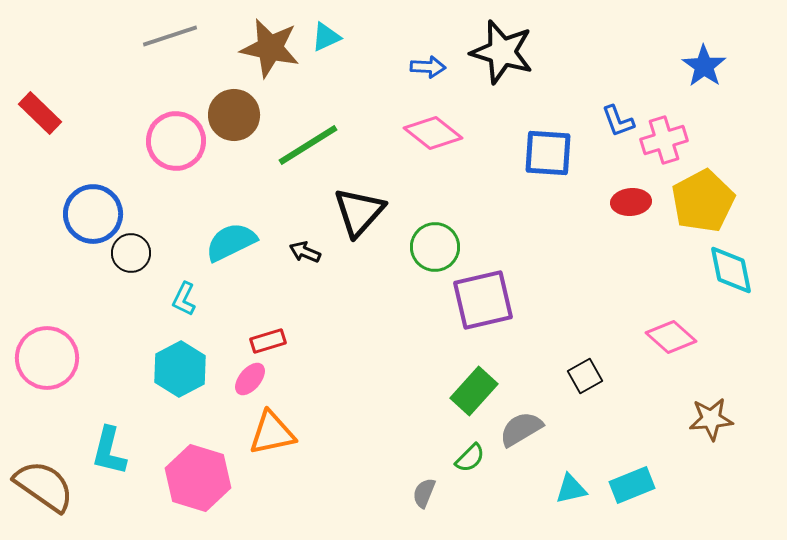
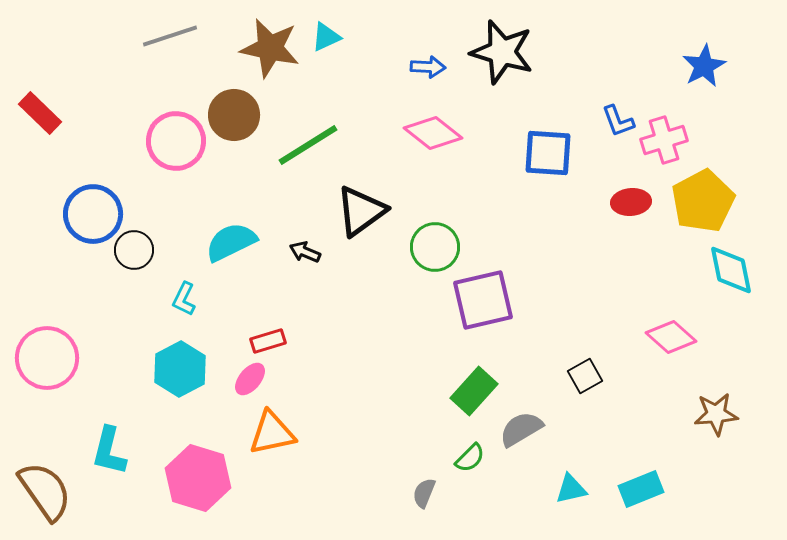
blue star at (704, 66): rotated 9 degrees clockwise
black triangle at (359, 212): moved 2 px right, 1 px up; rotated 12 degrees clockwise
black circle at (131, 253): moved 3 px right, 3 px up
brown star at (711, 419): moved 5 px right, 5 px up
cyan rectangle at (632, 485): moved 9 px right, 4 px down
brown semicircle at (44, 486): moved 1 px right, 5 px down; rotated 20 degrees clockwise
